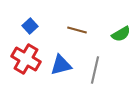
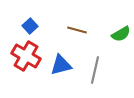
red cross: moved 3 px up
